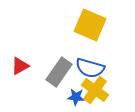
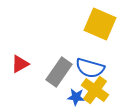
yellow square: moved 10 px right, 1 px up
red triangle: moved 2 px up
